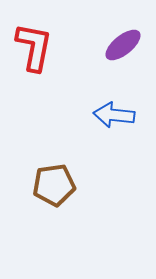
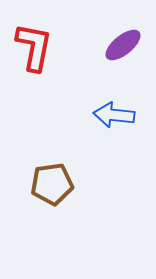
brown pentagon: moved 2 px left, 1 px up
